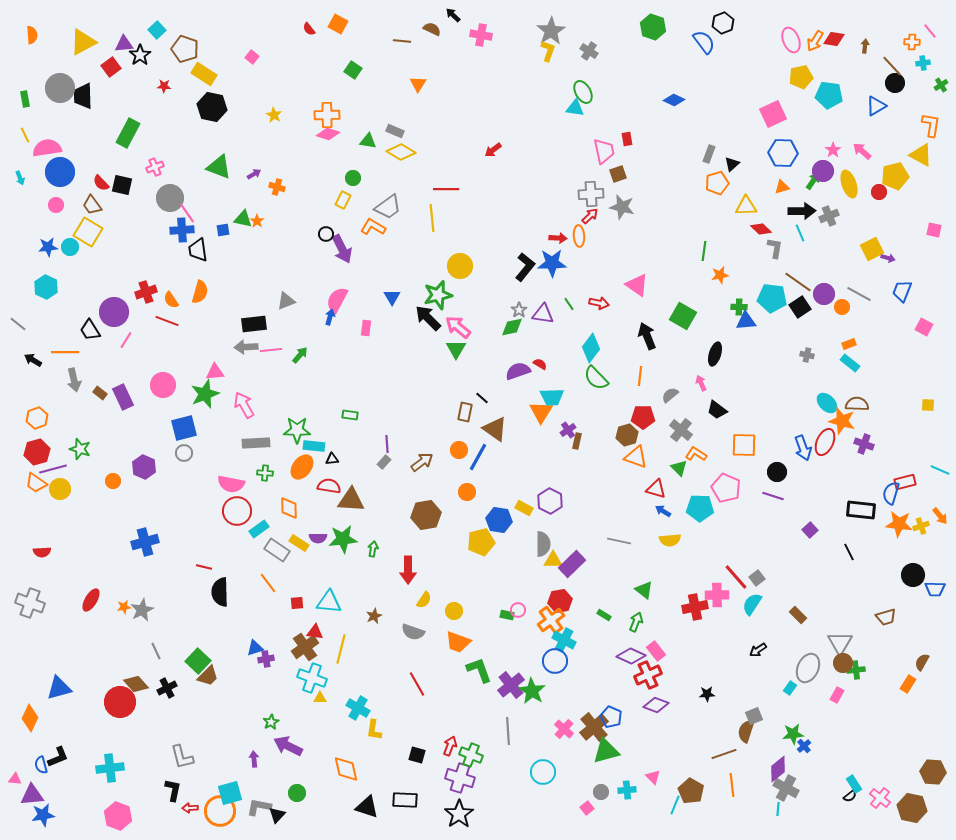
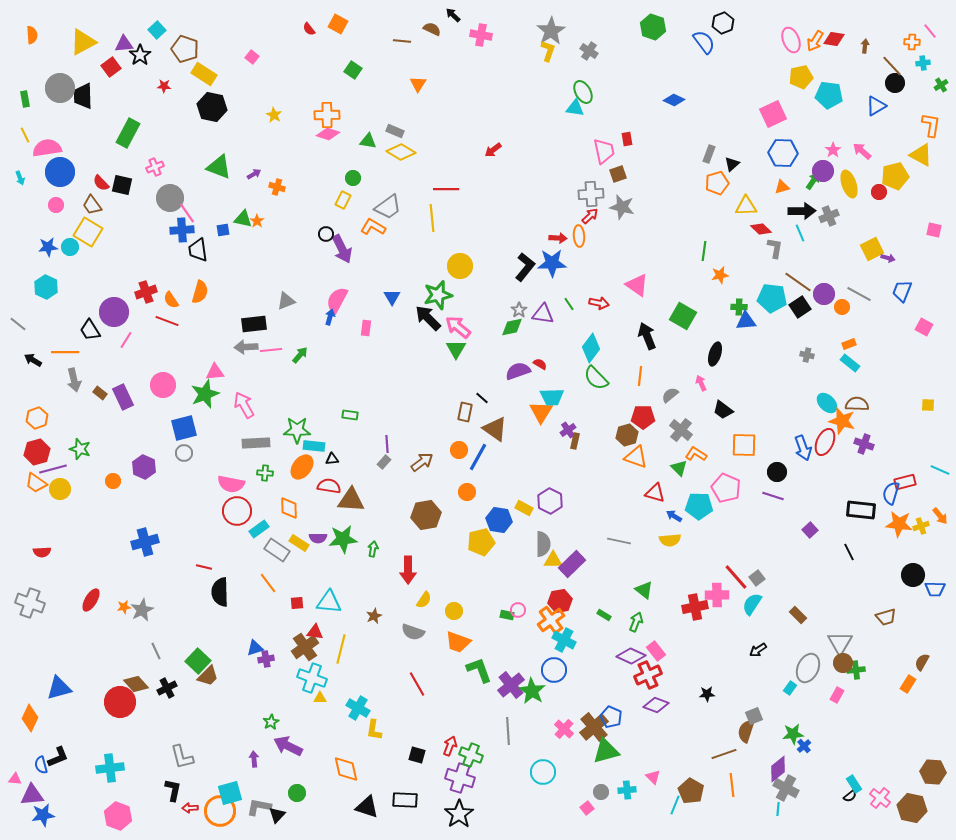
black trapezoid at (717, 410): moved 6 px right
brown rectangle at (577, 441): moved 2 px left
red triangle at (656, 489): moved 1 px left, 4 px down
cyan pentagon at (700, 508): moved 1 px left, 2 px up
blue arrow at (663, 511): moved 11 px right, 5 px down
blue circle at (555, 661): moved 1 px left, 9 px down
